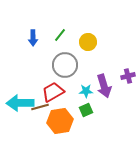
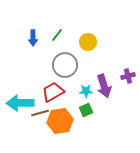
green line: moved 3 px left
brown line: moved 6 px down
